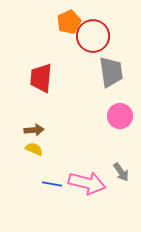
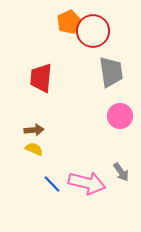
red circle: moved 5 px up
blue line: rotated 36 degrees clockwise
